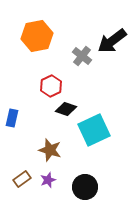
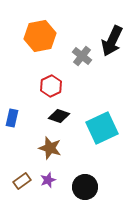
orange hexagon: moved 3 px right
black arrow: rotated 28 degrees counterclockwise
black diamond: moved 7 px left, 7 px down
cyan square: moved 8 px right, 2 px up
brown star: moved 2 px up
brown rectangle: moved 2 px down
